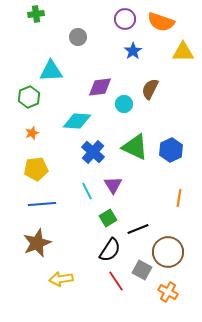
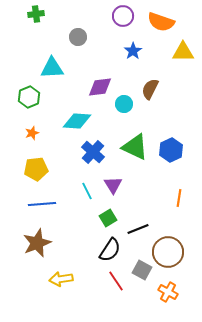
purple circle: moved 2 px left, 3 px up
cyan triangle: moved 1 px right, 3 px up
